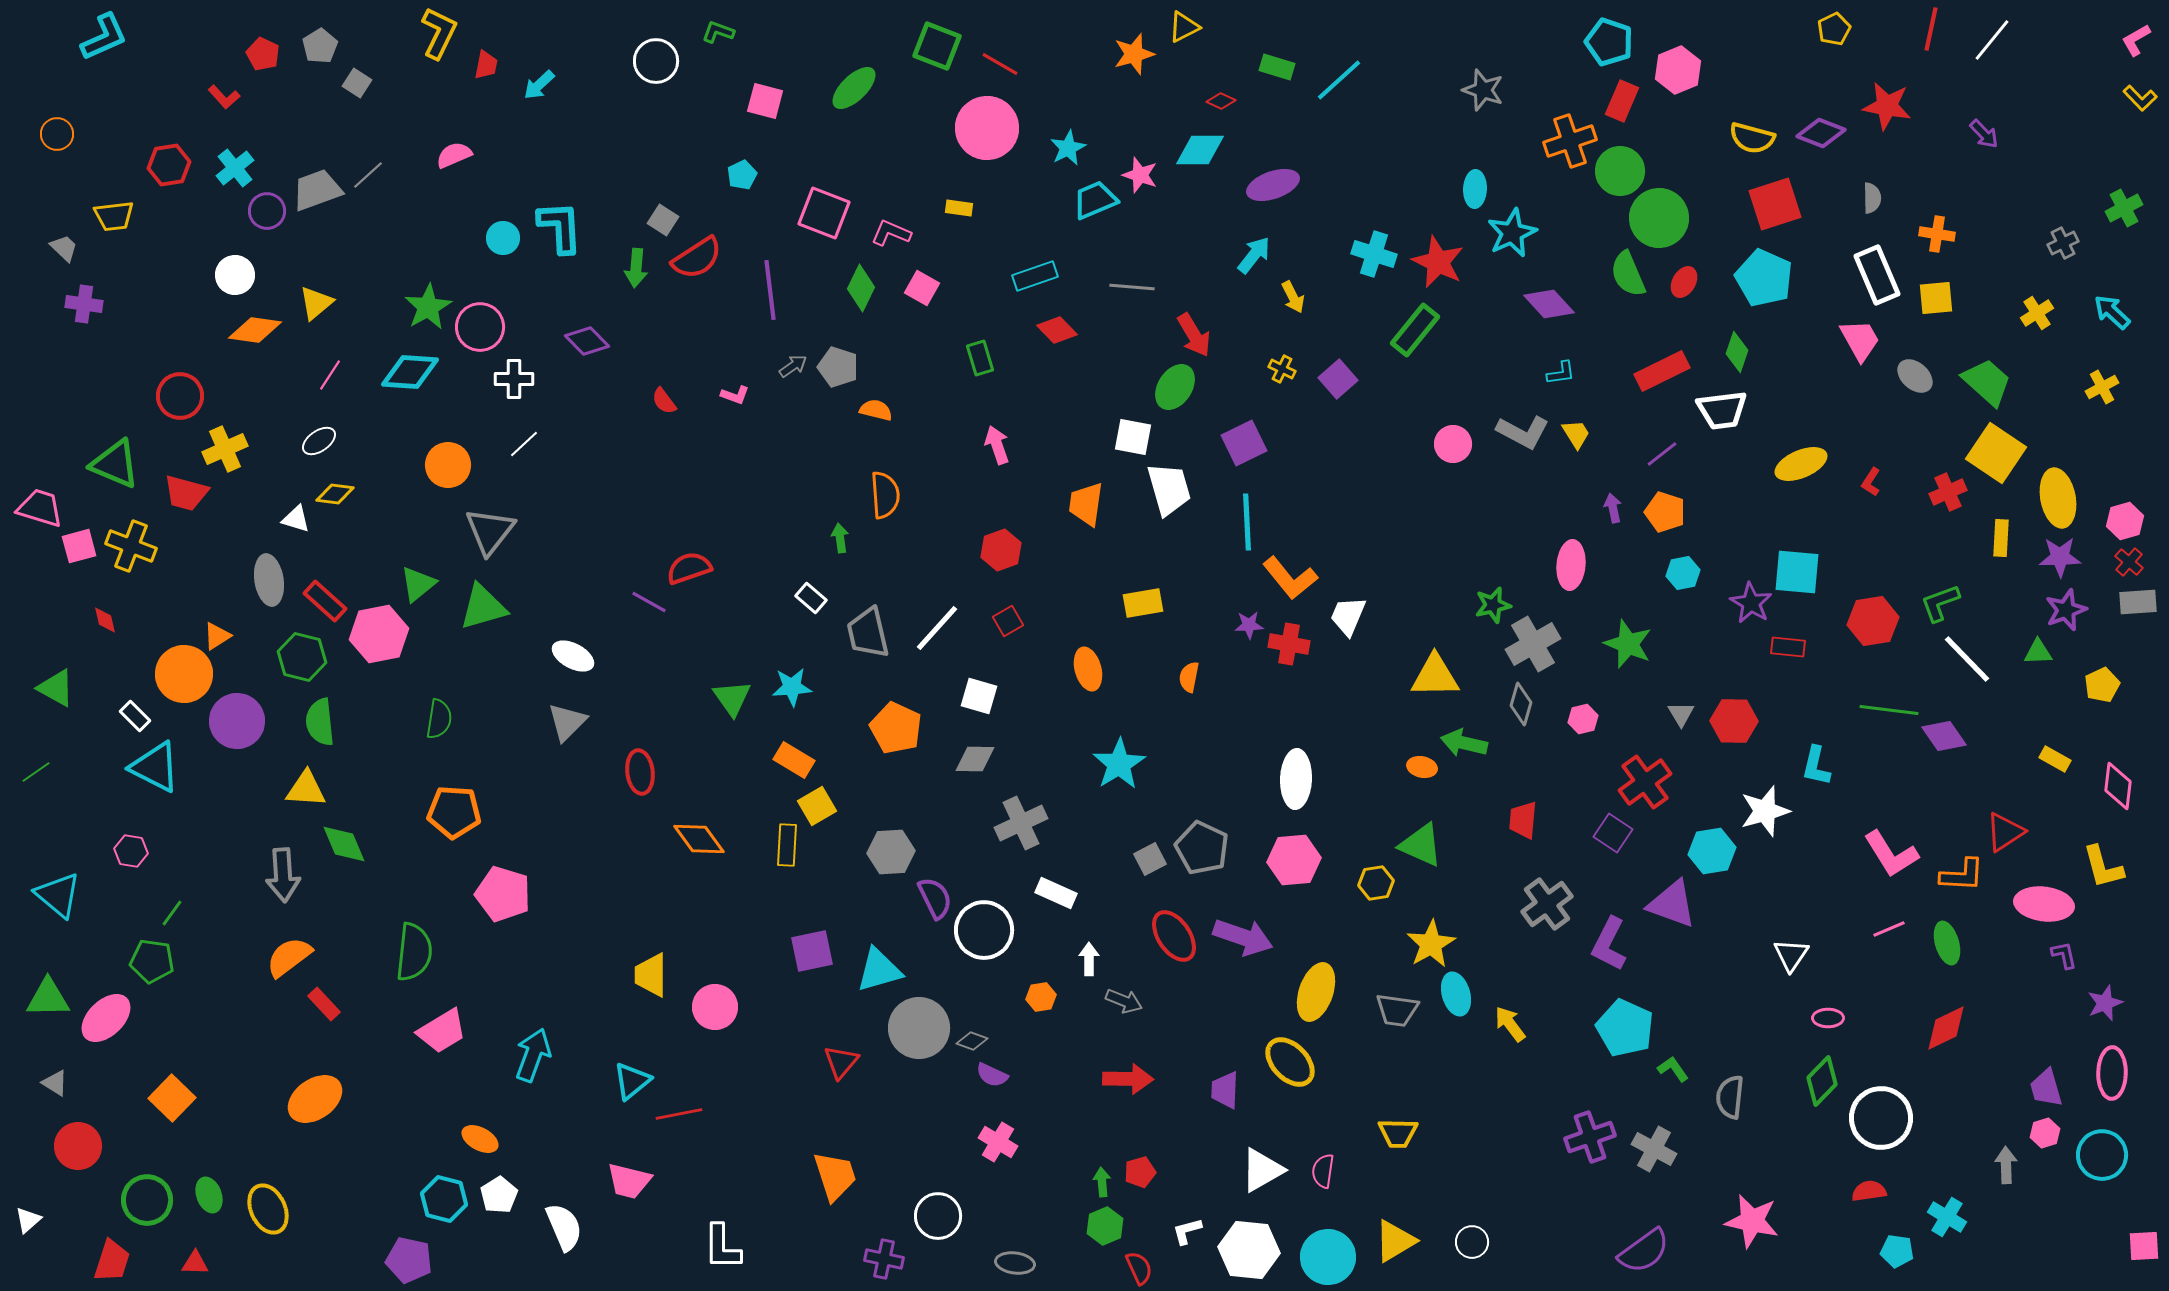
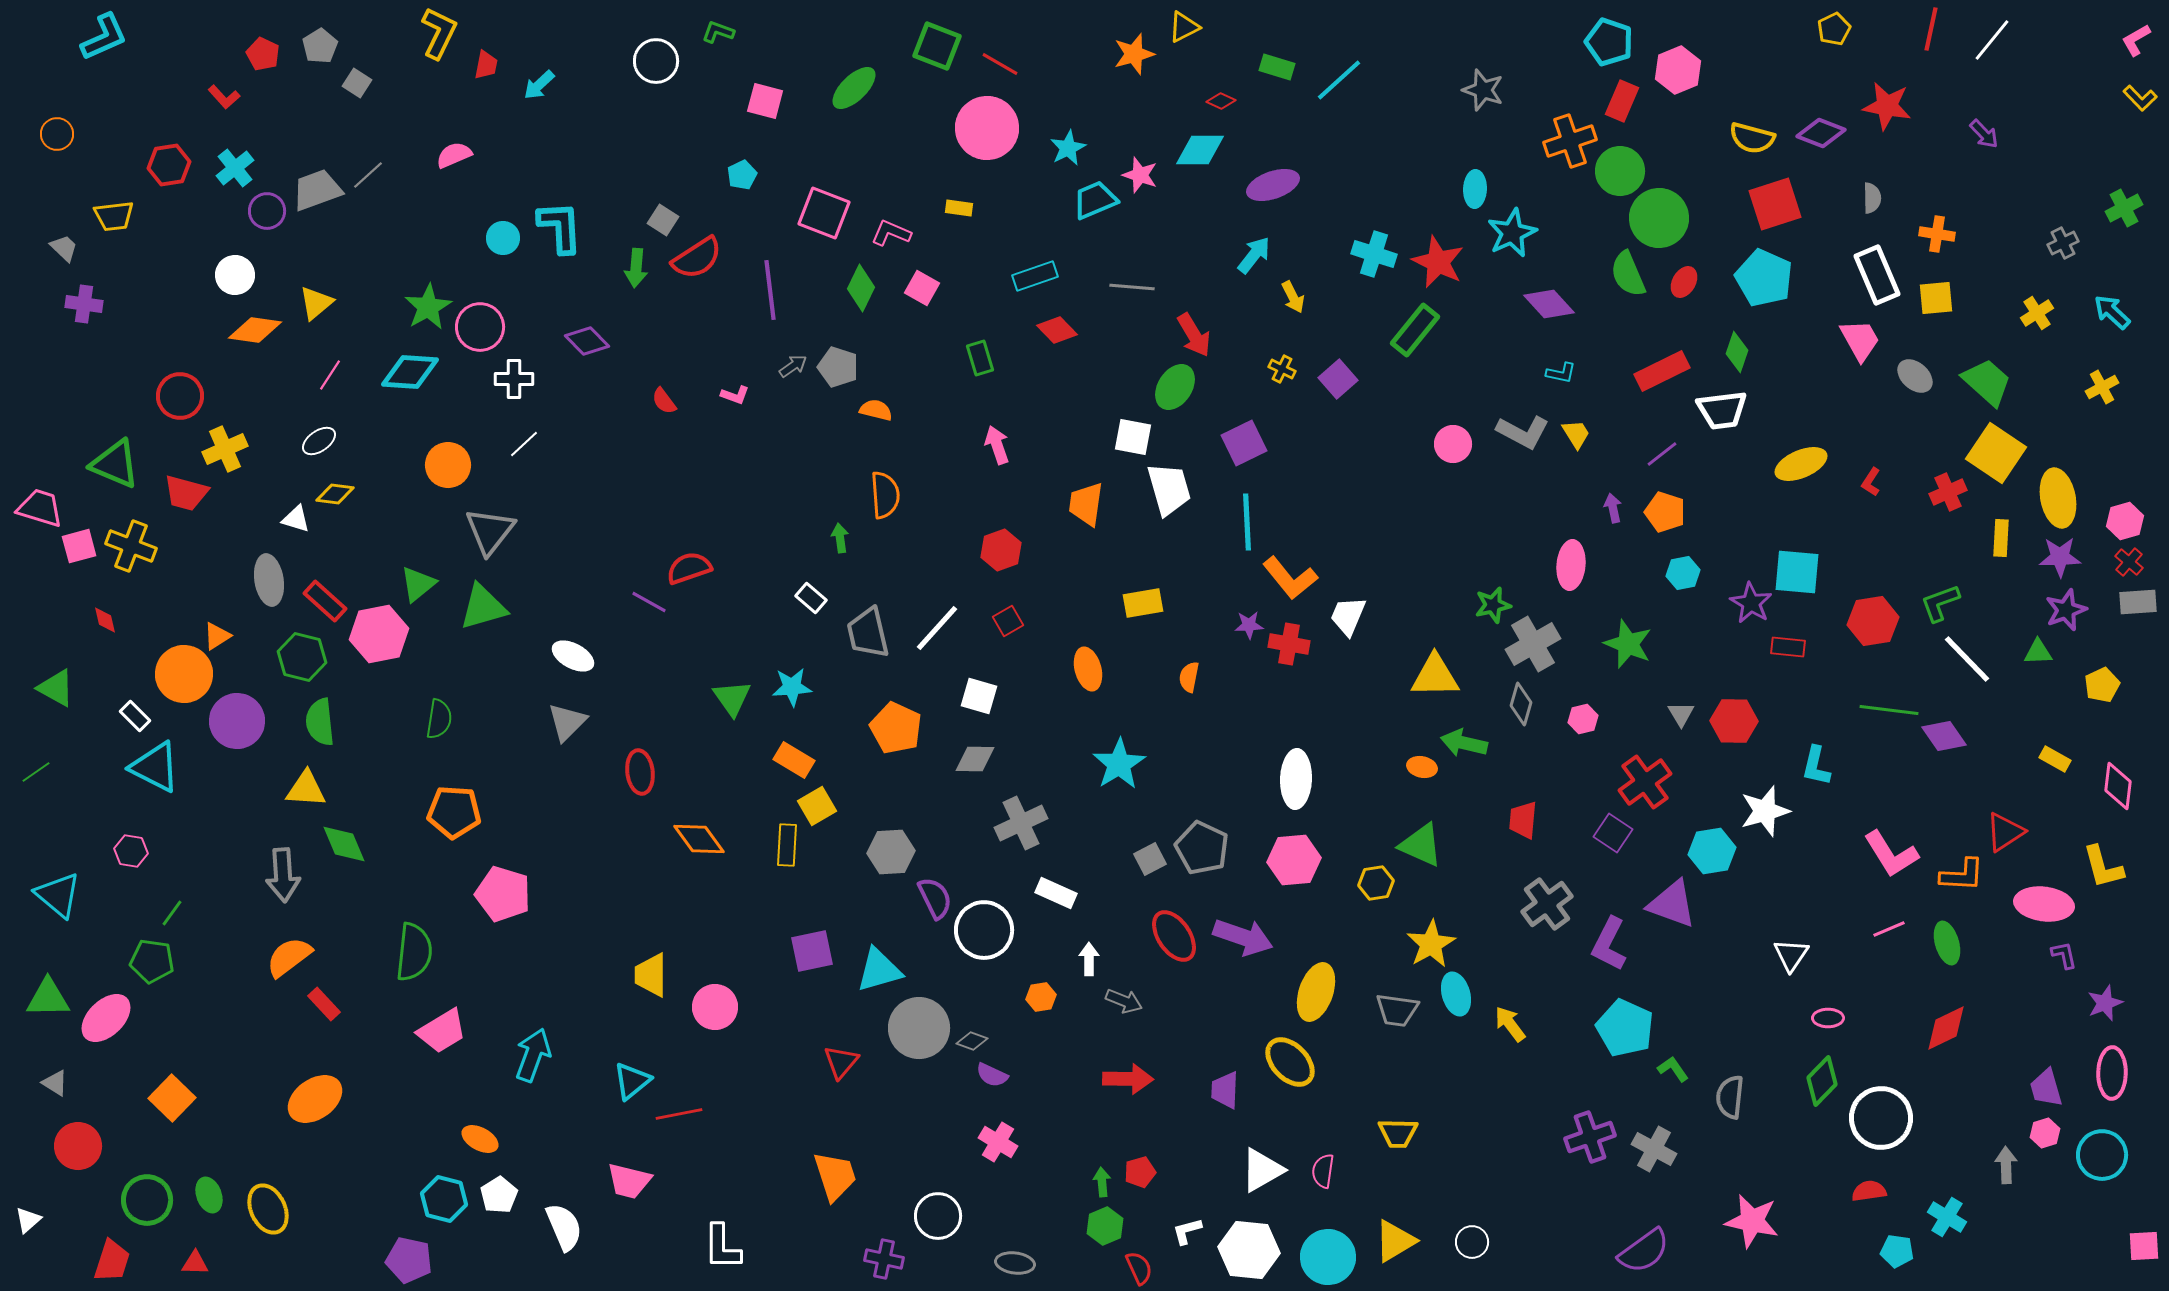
cyan L-shape at (1561, 373): rotated 20 degrees clockwise
